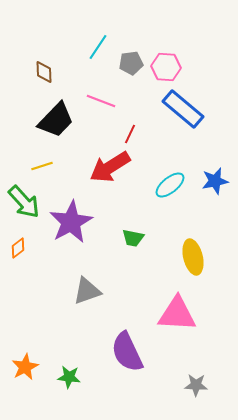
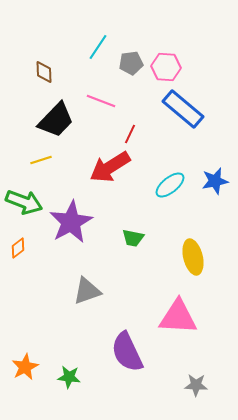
yellow line: moved 1 px left, 6 px up
green arrow: rotated 27 degrees counterclockwise
pink triangle: moved 1 px right, 3 px down
